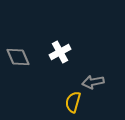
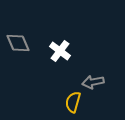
white cross: moved 1 px up; rotated 25 degrees counterclockwise
gray diamond: moved 14 px up
